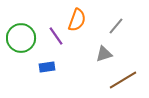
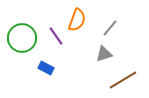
gray line: moved 6 px left, 2 px down
green circle: moved 1 px right
blue rectangle: moved 1 px left, 1 px down; rotated 35 degrees clockwise
